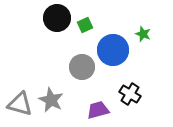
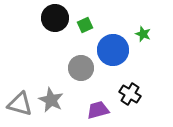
black circle: moved 2 px left
gray circle: moved 1 px left, 1 px down
